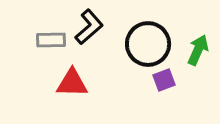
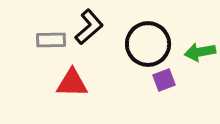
green arrow: moved 2 px right, 2 px down; rotated 124 degrees counterclockwise
